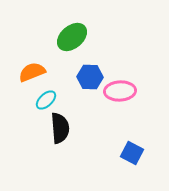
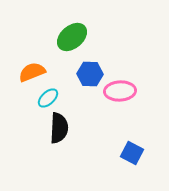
blue hexagon: moved 3 px up
cyan ellipse: moved 2 px right, 2 px up
black semicircle: moved 1 px left; rotated 8 degrees clockwise
